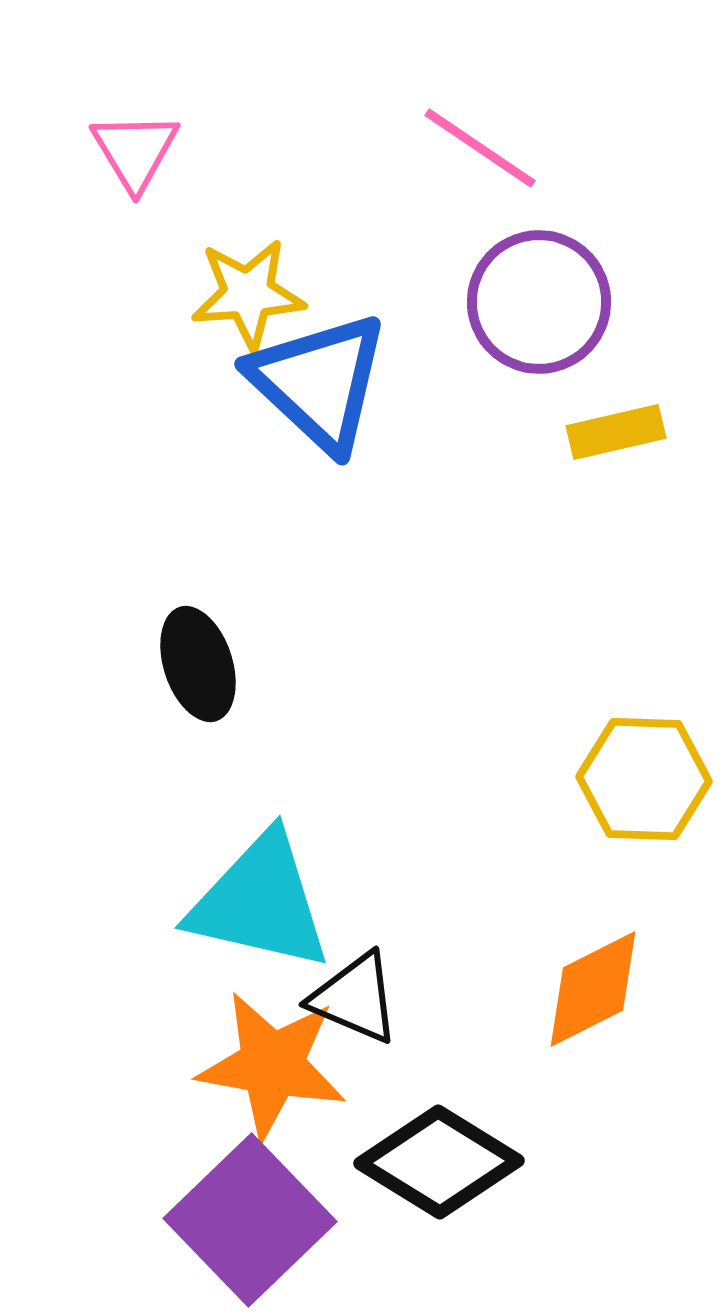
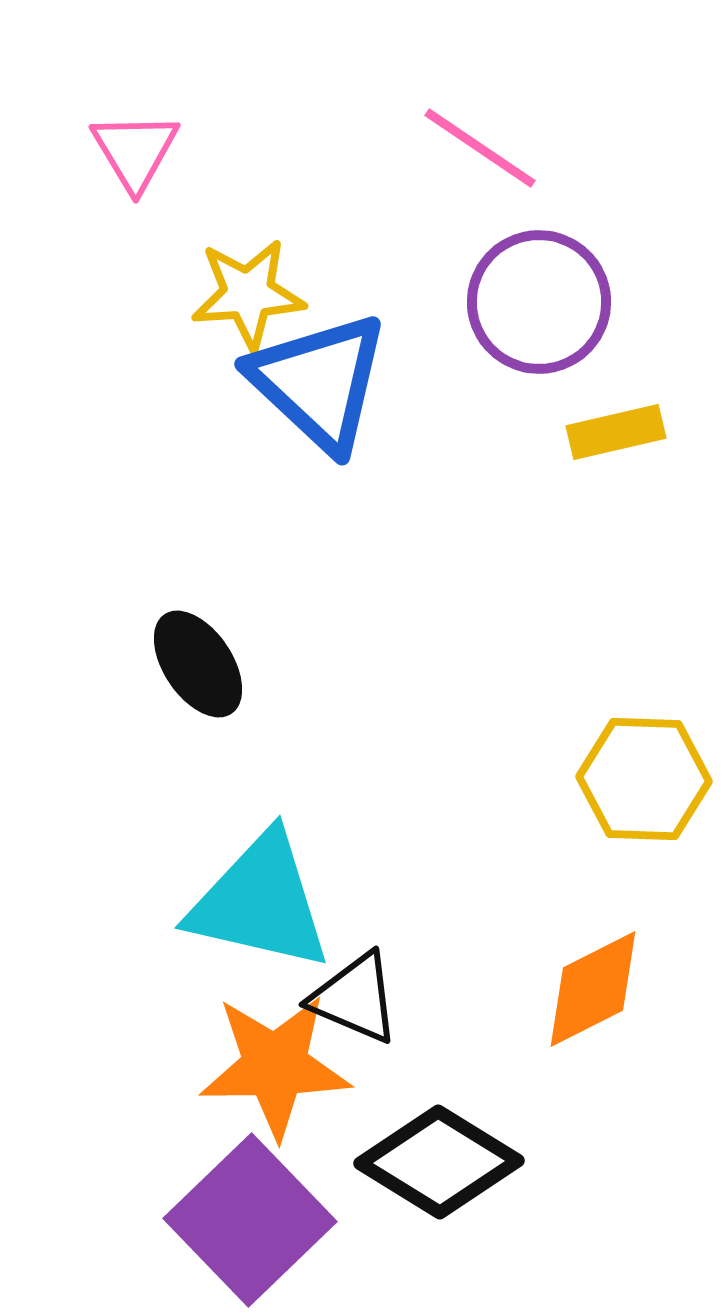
black ellipse: rotated 16 degrees counterclockwise
orange star: moved 3 px right, 1 px down; rotated 11 degrees counterclockwise
